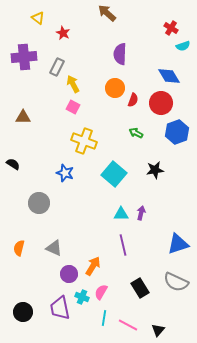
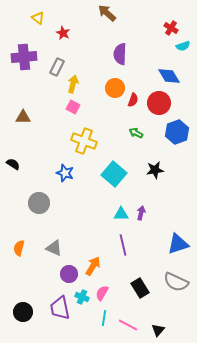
yellow arrow: rotated 42 degrees clockwise
red circle: moved 2 px left
pink semicircle: moved 1 px right, 1 px down
